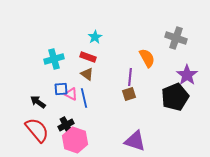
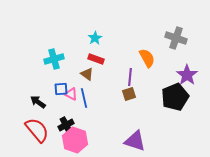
cyan star: moved 1 px down
red rectangle: moved 8 px right, 2 px down
